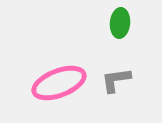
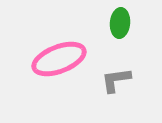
pink ellipse: moved 24 px up
